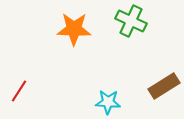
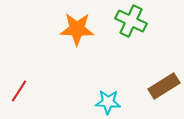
orange star: moved 3 px right
